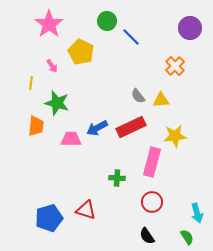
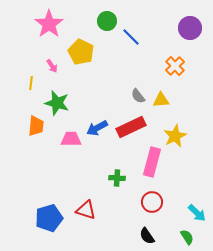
yellow star: rotated 20 degrees counterclockwise
cyan arrow: rotated 30 degrees counterclockwise
